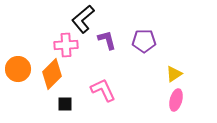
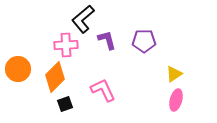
orange diamond: moved 3 px right, 3 px down
black square: rotated 21 degrees counterclockwise
